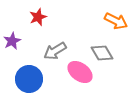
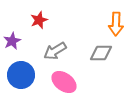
red star: moved 1 px right, 3 px down
orange arrow: moved 3 px down; rotated 65 degrees clockwise
gray diamond: moved 1 px left; rotated 60 degrees counterclockwise
pink ellipse: moved 16 px left, 10 px down
blue circle: moved 8 px left, 4 px up
